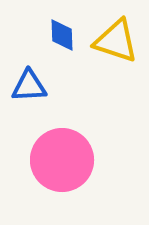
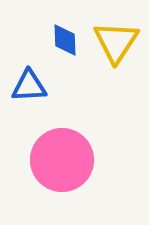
blue diamond: moved 3 px right, 5 px down
yellow triangle: moved 1 px down; rotated 45 degrees clockwise
